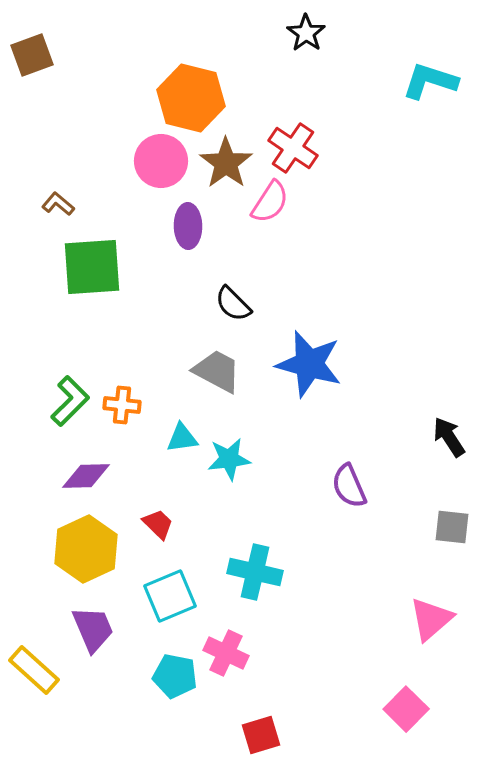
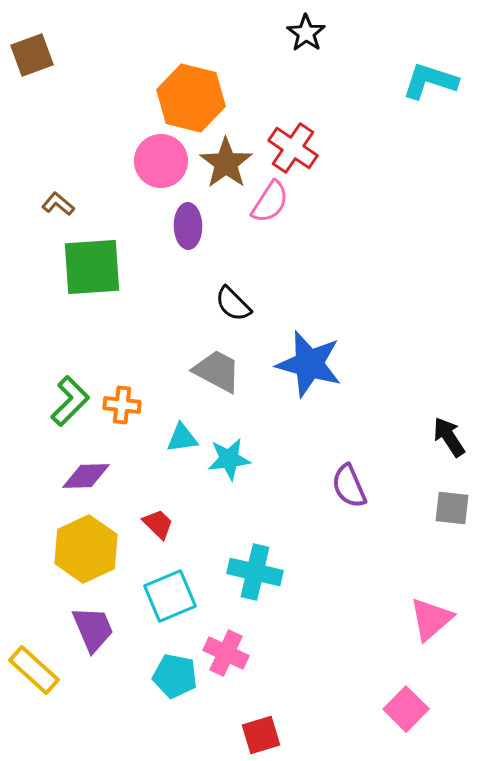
gray square: moved 19 px up
